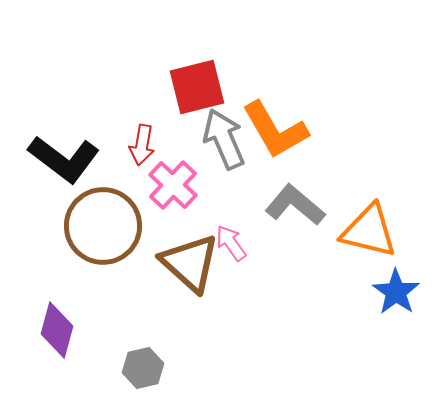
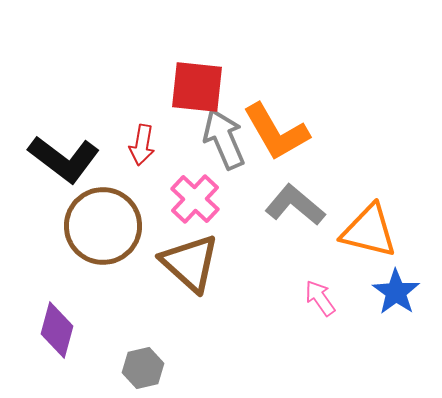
red square: rotated 20 degrees clockwise
orange L-shape: moved 1 px right, 2 px down
pink cross: moved 22 px right, 14 px down
pink arrow: moved 89 px right, 55 px down
